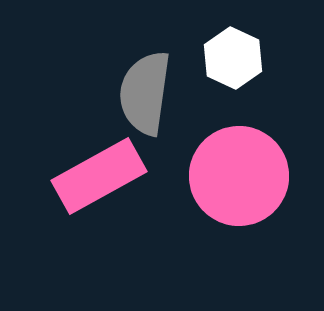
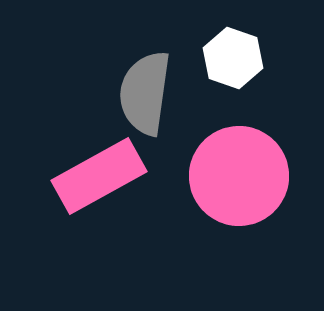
white hexagon: rotated 6 degrees counterclockwise
